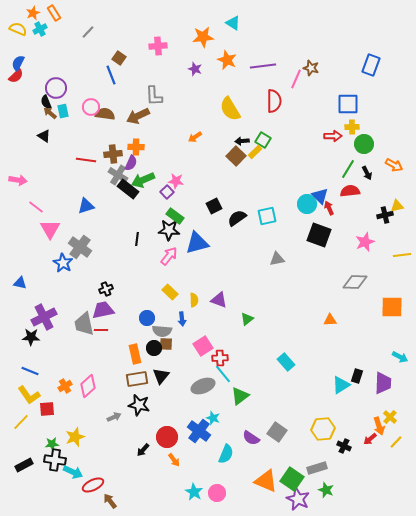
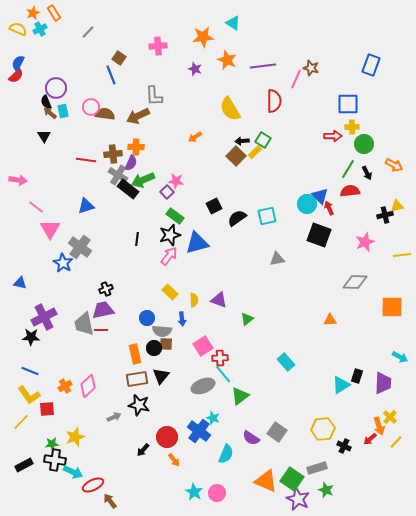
black triangle at (44, 136): rotated 24 degrees clockwise
black star at (169, 230): moved 1 px right, 5 px down; rotated 20 degrees counterclockwise
